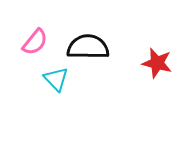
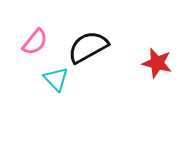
black semicircle: rotated 30 degrees counterclockwise
